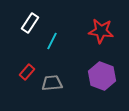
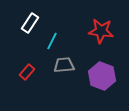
gray trapezoid: moved 12 px right, 18 px up
